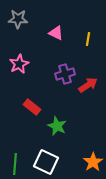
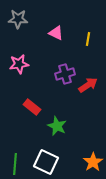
pink star: rotated 18 degrees clockwise
